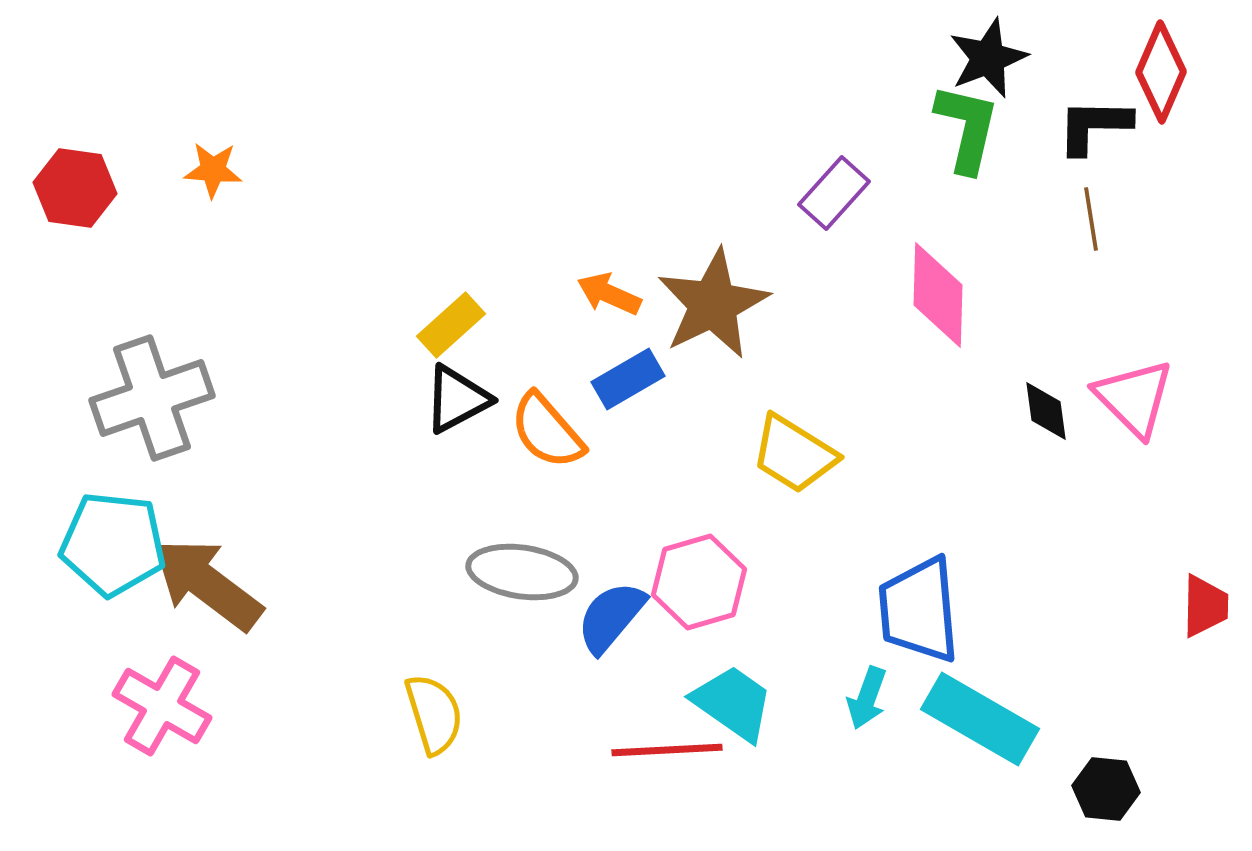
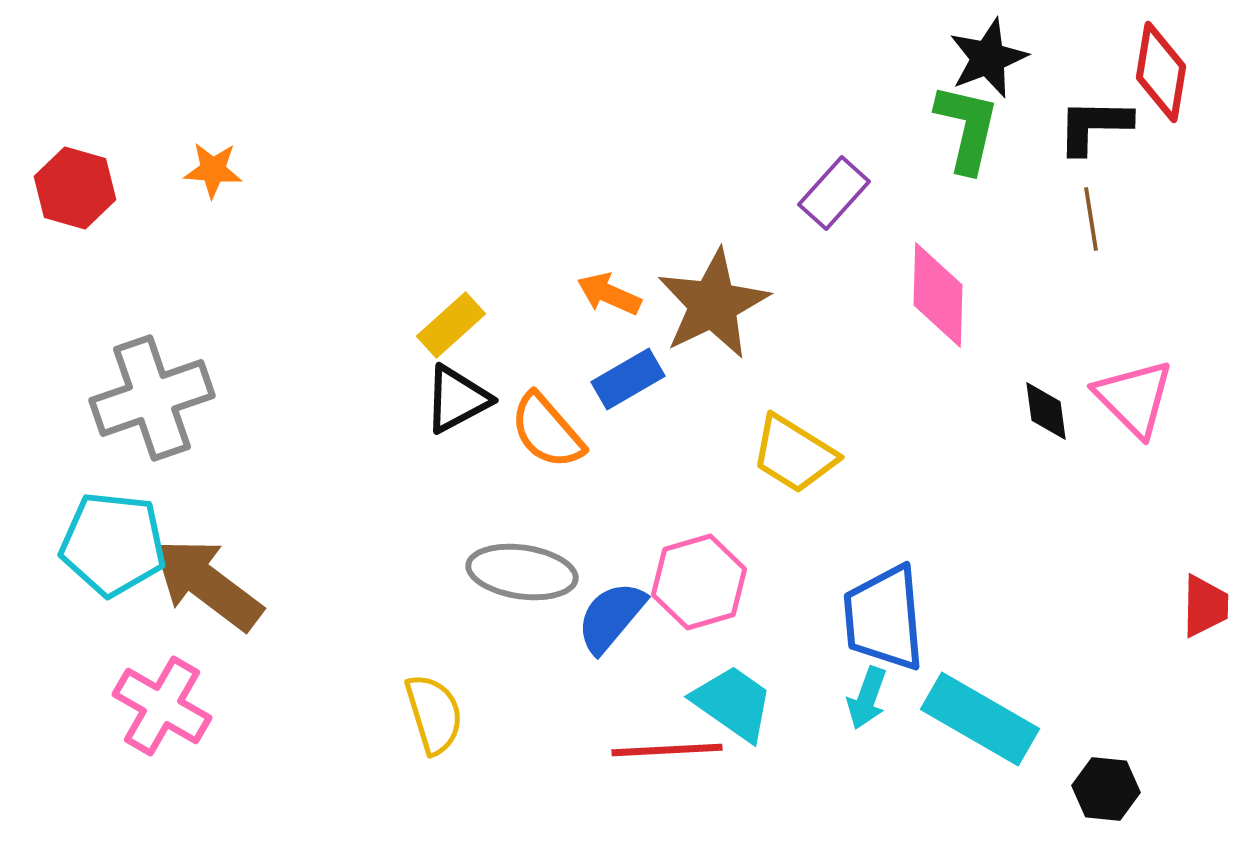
red diamond: rotated 14 degrees counterclockwise
red hexagon: rotated 8 degrees clockwise
blue trapezoid: moved 35 px left, 8 px down
